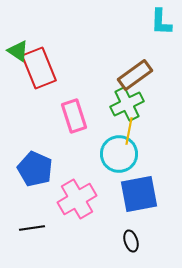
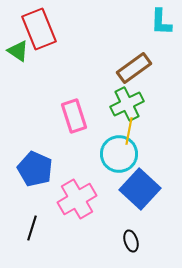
red rectangle: moved 39 px up
brown rectangle: moved 1 px left, 7 px up
blue square: moved 1 px right, 5 px up; rotated 36 degrees counterclockwise
black line: rotated 65 degrees counterclockwise
